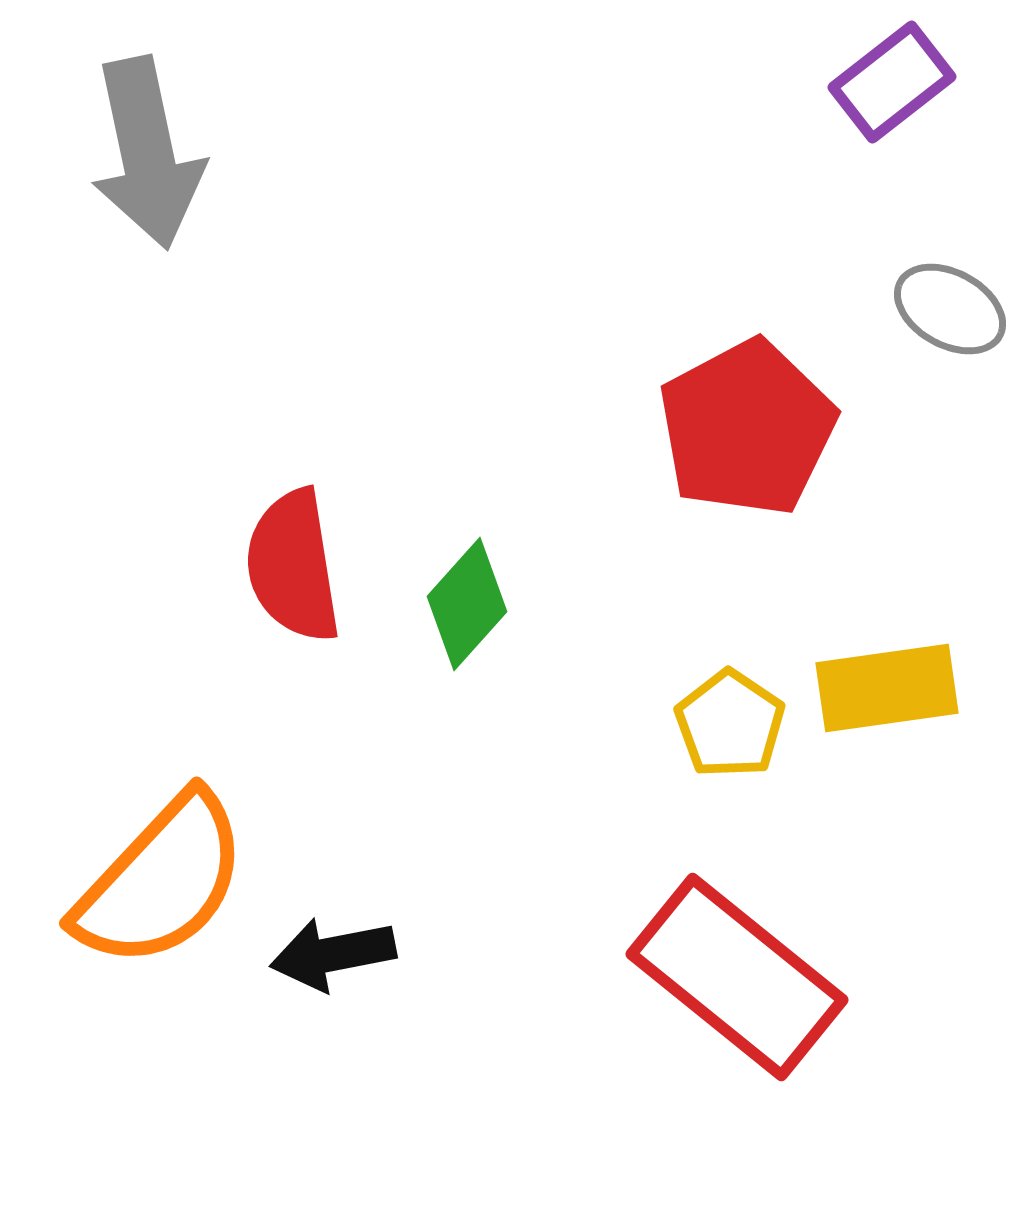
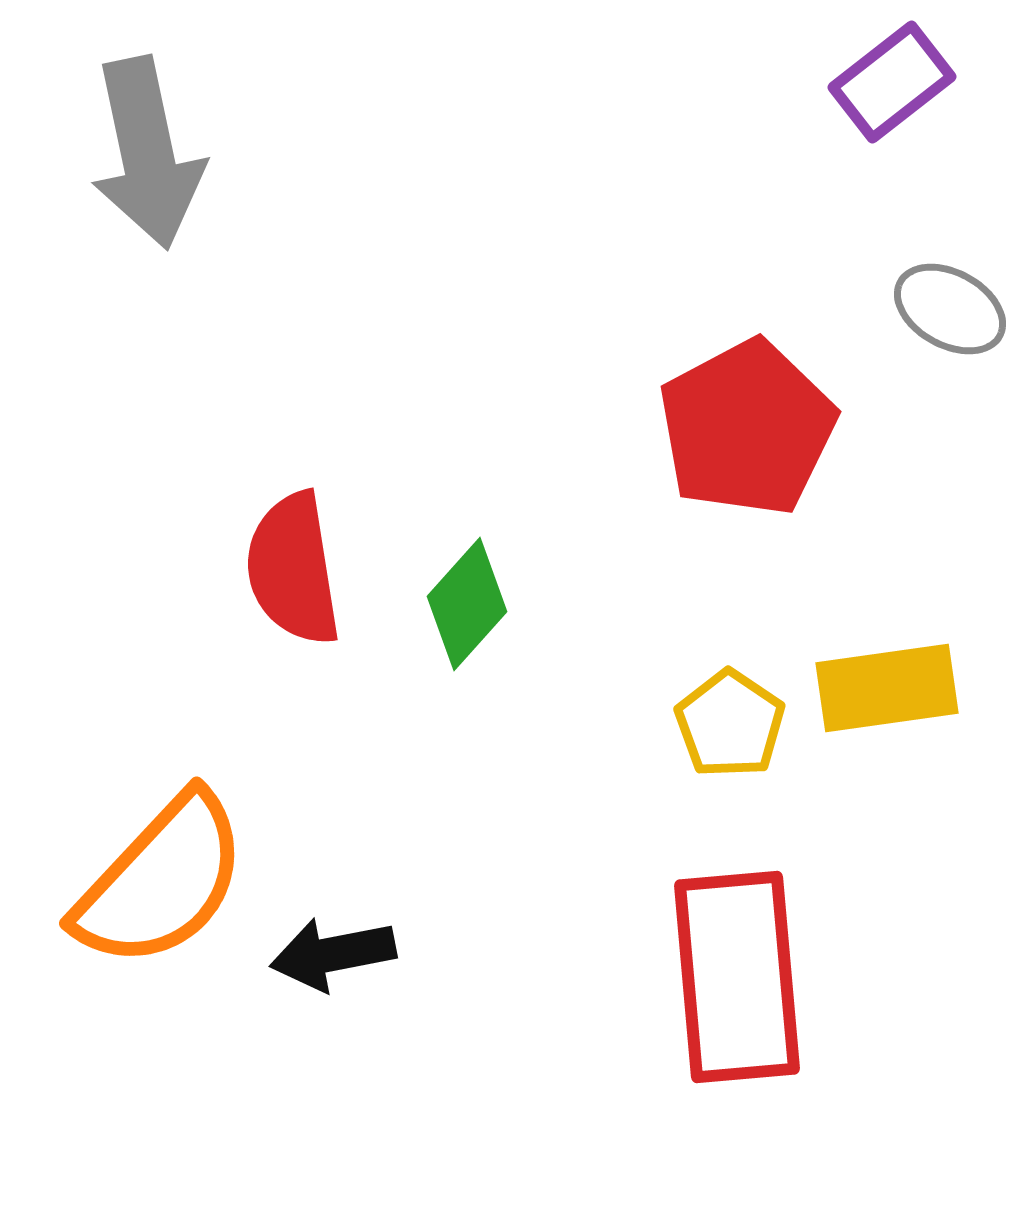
red semicircle: moved 3 px down
red rectangle: rotated 46 degrees clockwise
